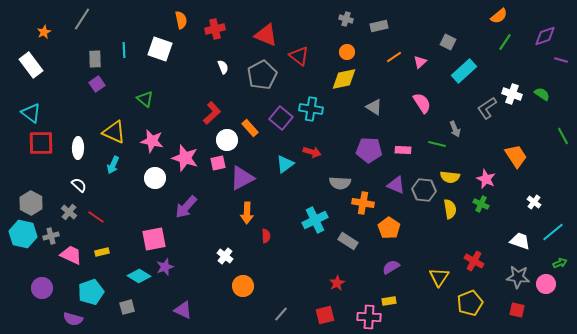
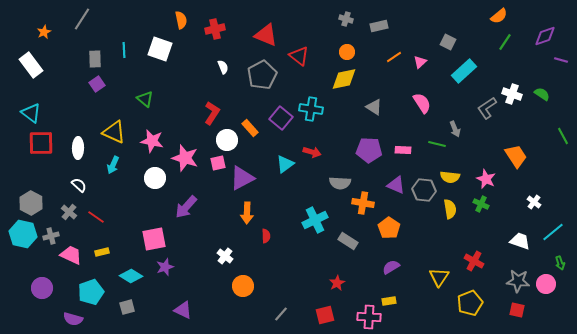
red L-shape at (212, 113): rotated 15 degrees counterclockwise
green arrow at (560, 263): rotated 96 degrees clockwise
cyan diamond at (139, 276): moved 8 px left
gray star at (518, 277): moved 4 px down
